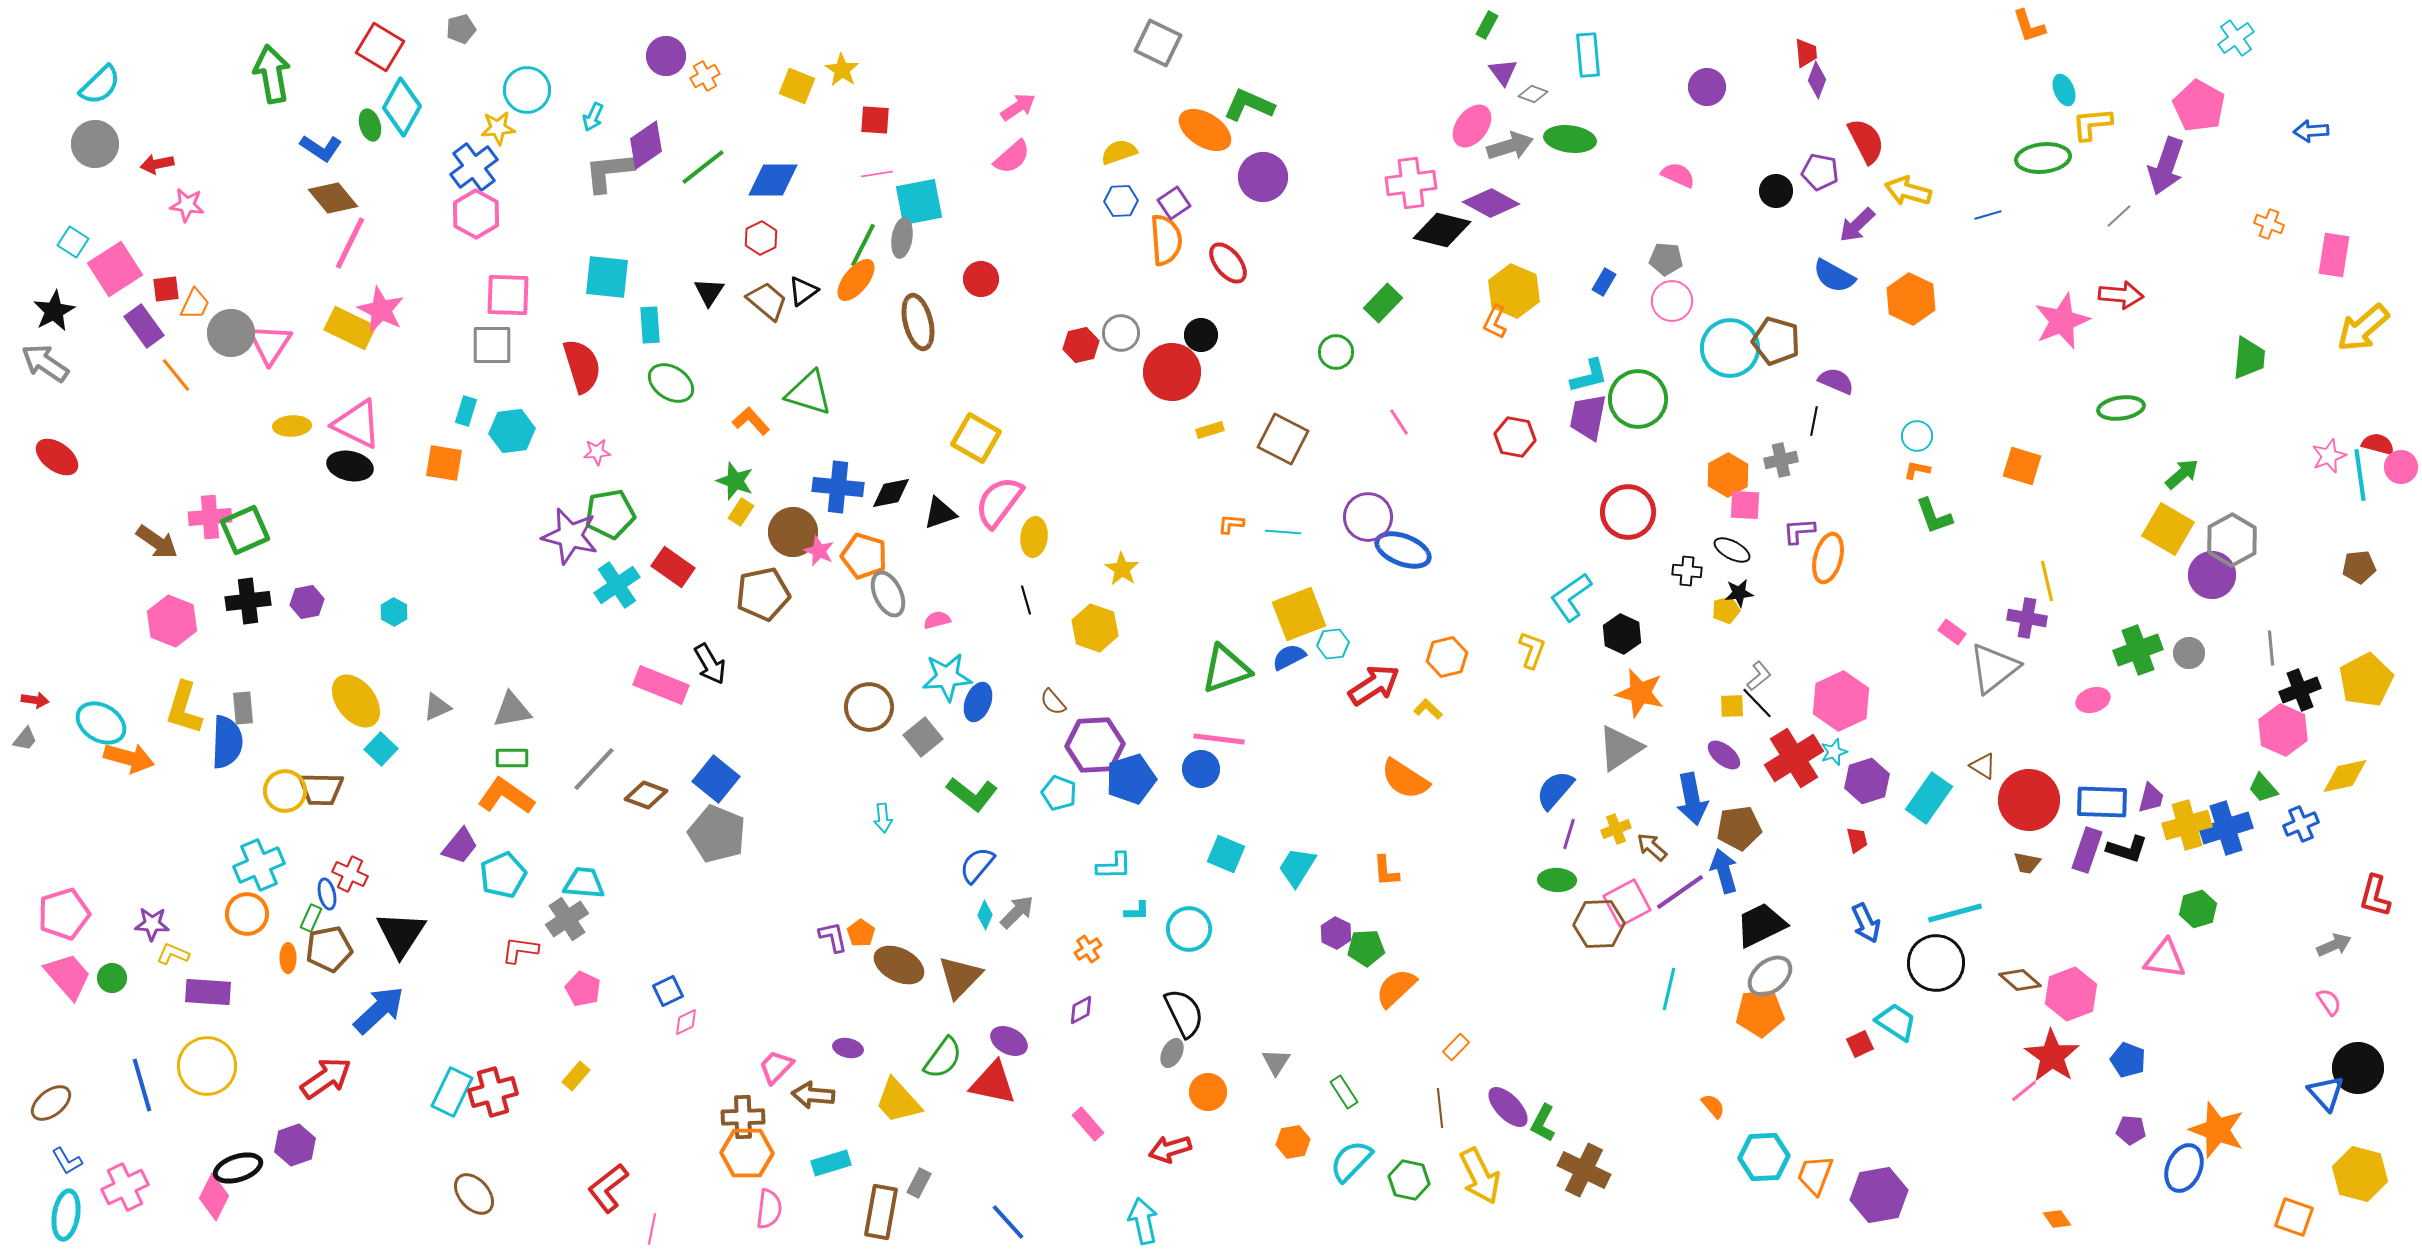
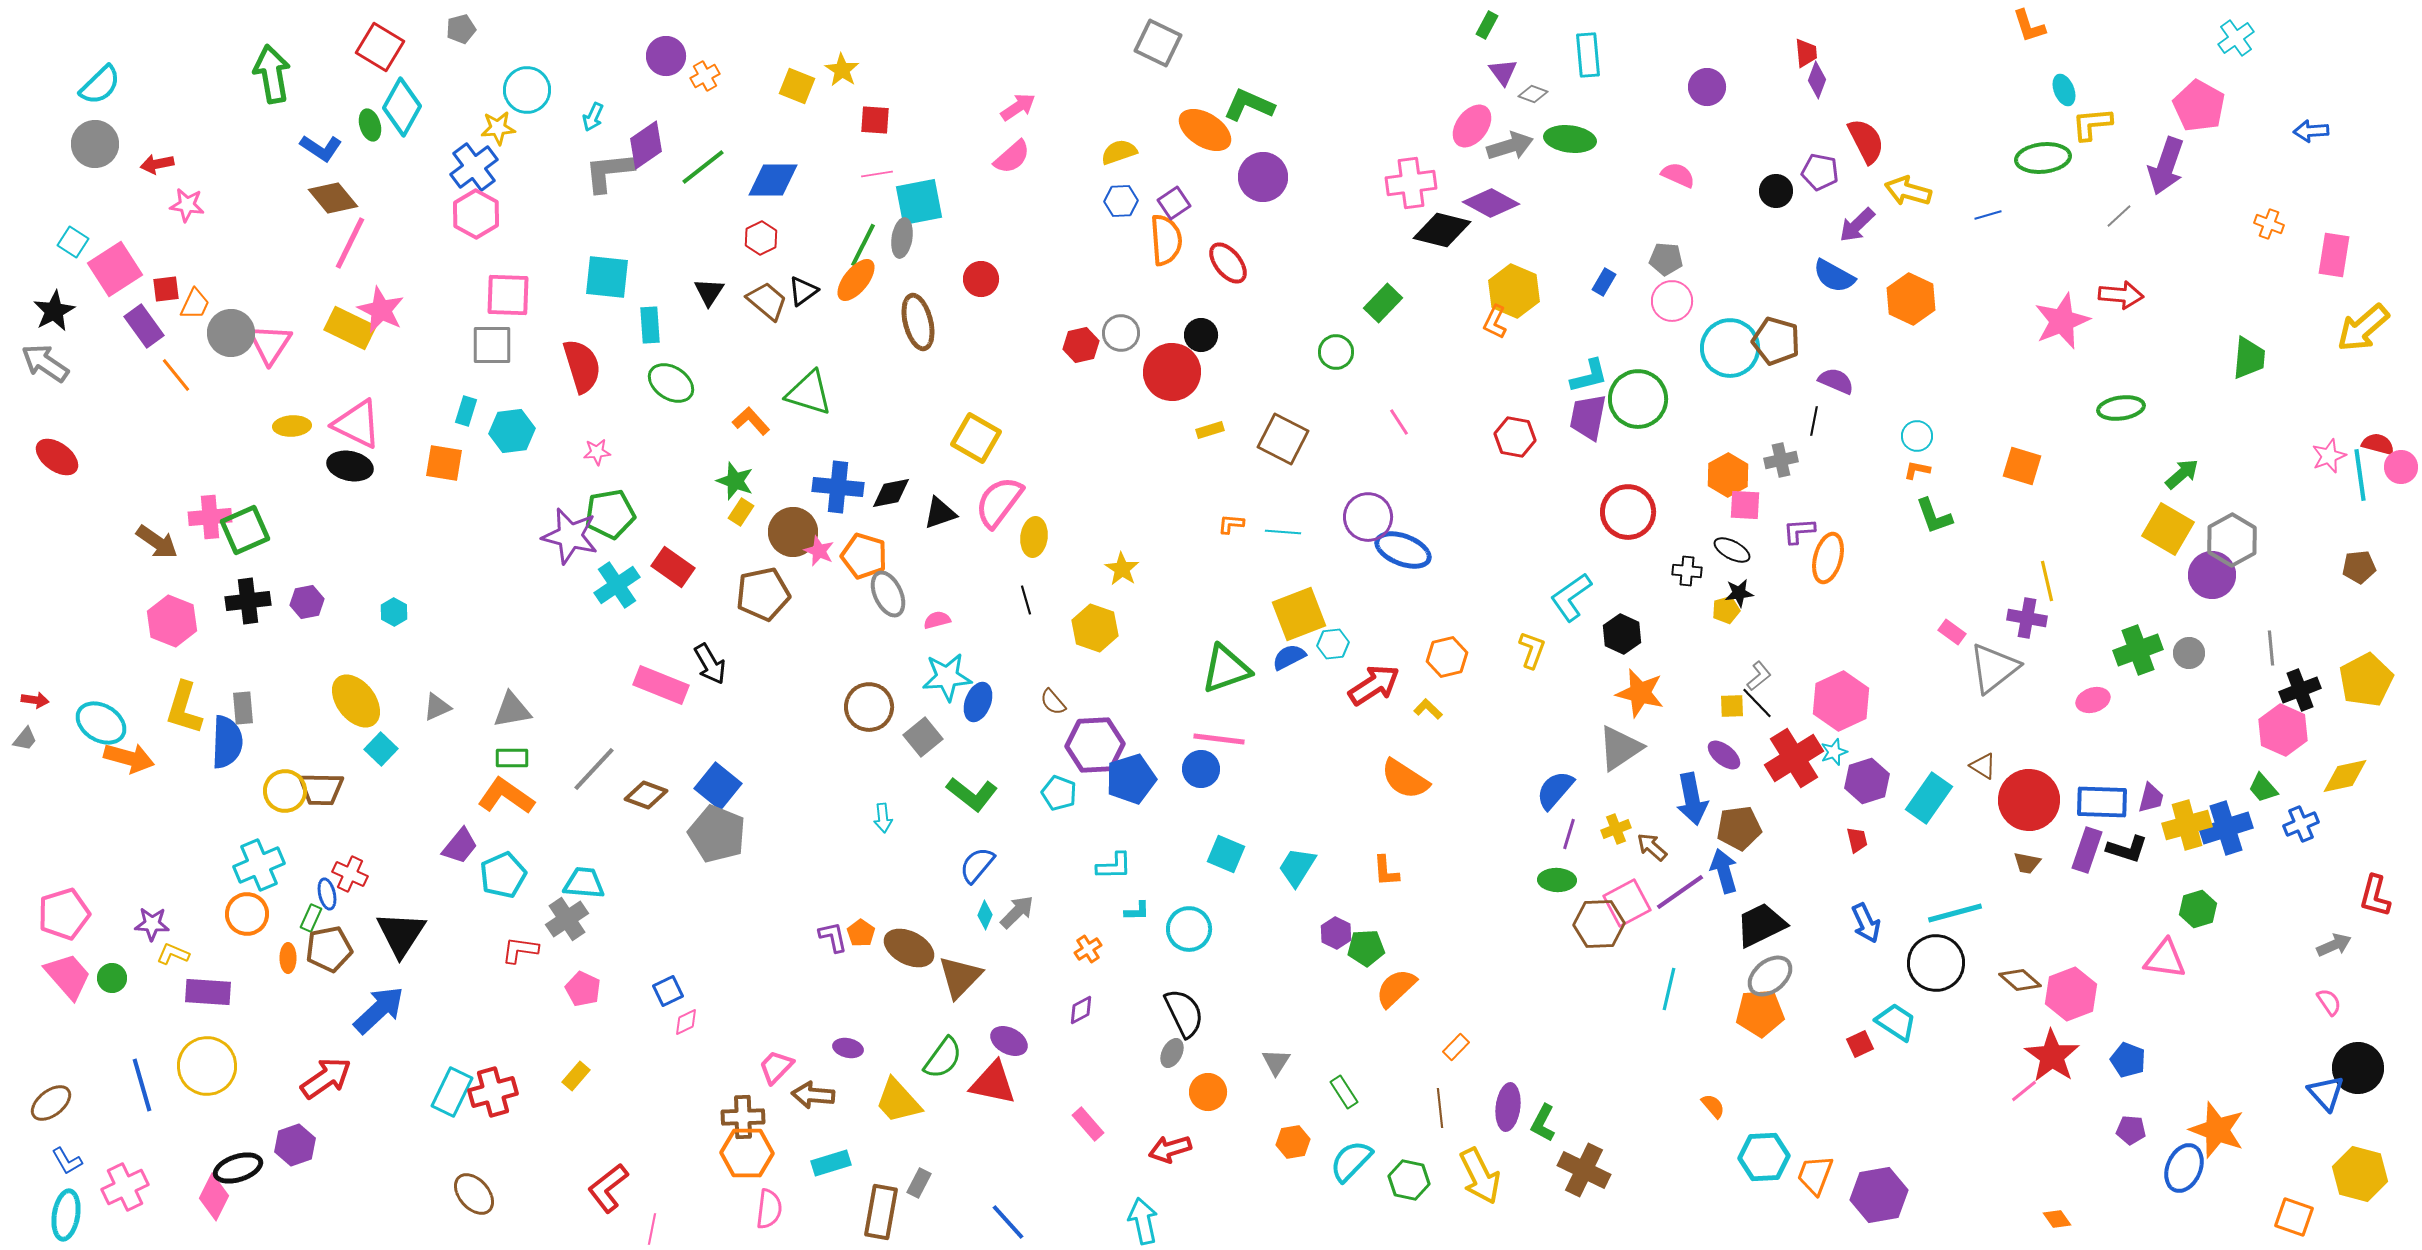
blue square at (716, 779): moved 2 px right, 7 px down
brown ellipse at (899, 965): moved 10 px right, 17 px up
purple ellipse at (1508, 1107): rotated 51 degrees clockwise
